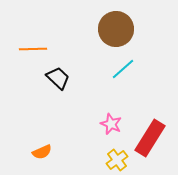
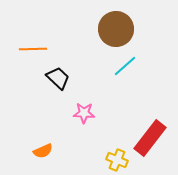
cyan line: moved 2 px right, 3 px up
pink star: moved 27 px left, 11 px up; rotated 20 degrees counterclockwise
red rectangle: rotated 6 degrees clockwise
orange semicircle: moved 1 px right, 1 px up
yellow cross: rotated 30 degrees counterclockwise
